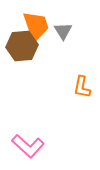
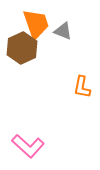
orange trapezoid: moved 2 px up
gray triangle: rotated 36 degrees counterclockwise
brown hexagon: moved 2 px down; rotated 20 degrees counterclockwise
